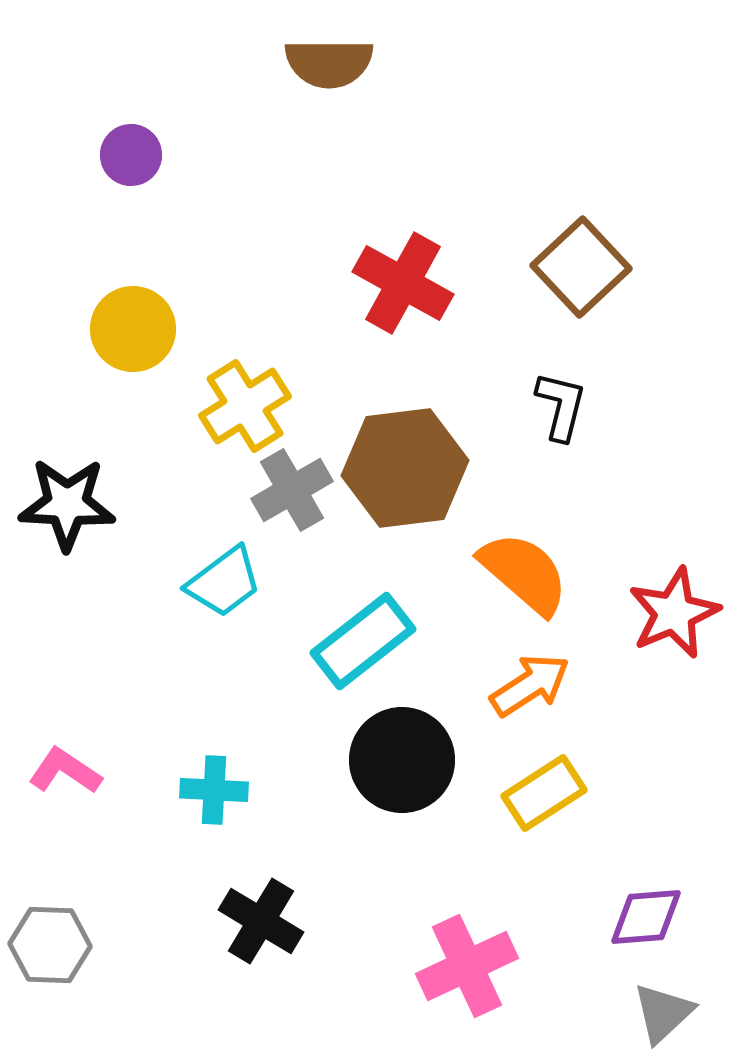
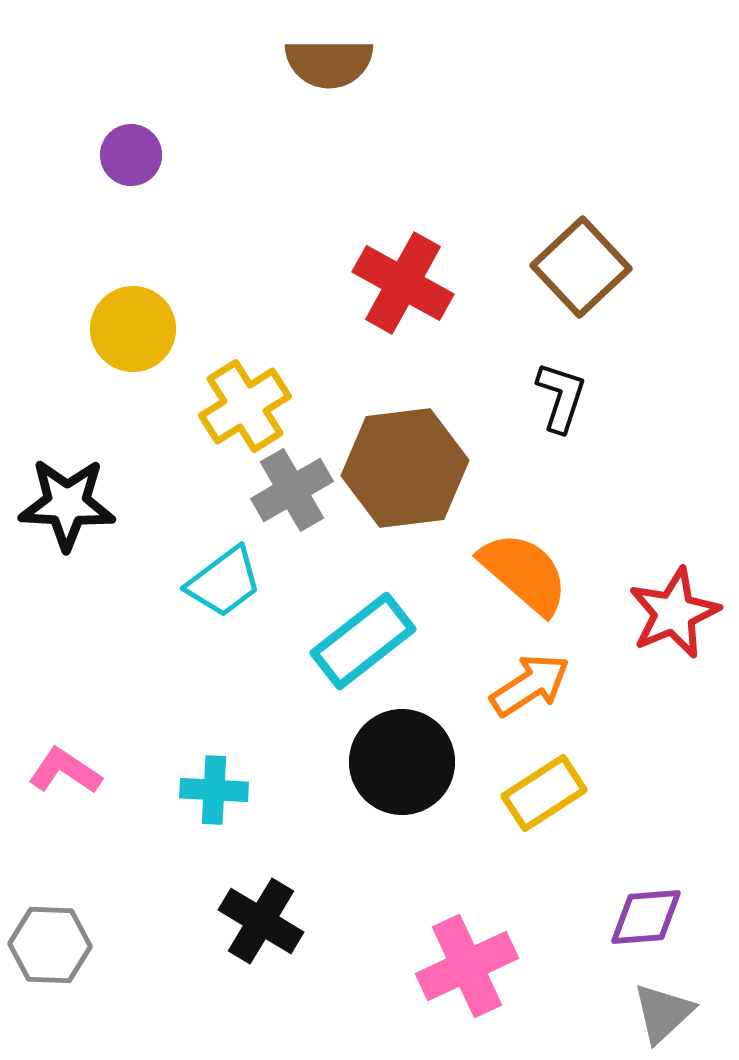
black L-shape: moved 9 px up; rotated 4 degrees clockwise
black circle: moved 2 px down
